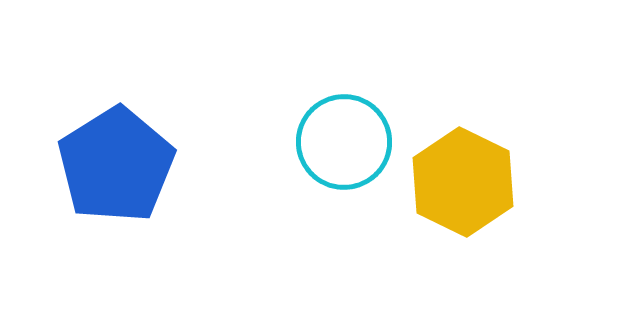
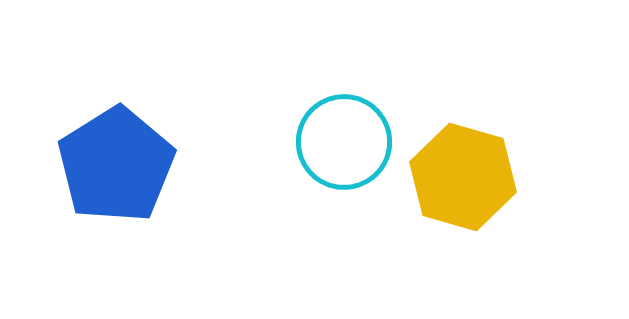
yellow hexagon: moved 5 px up; rotated 10 degrees counterclockwise
